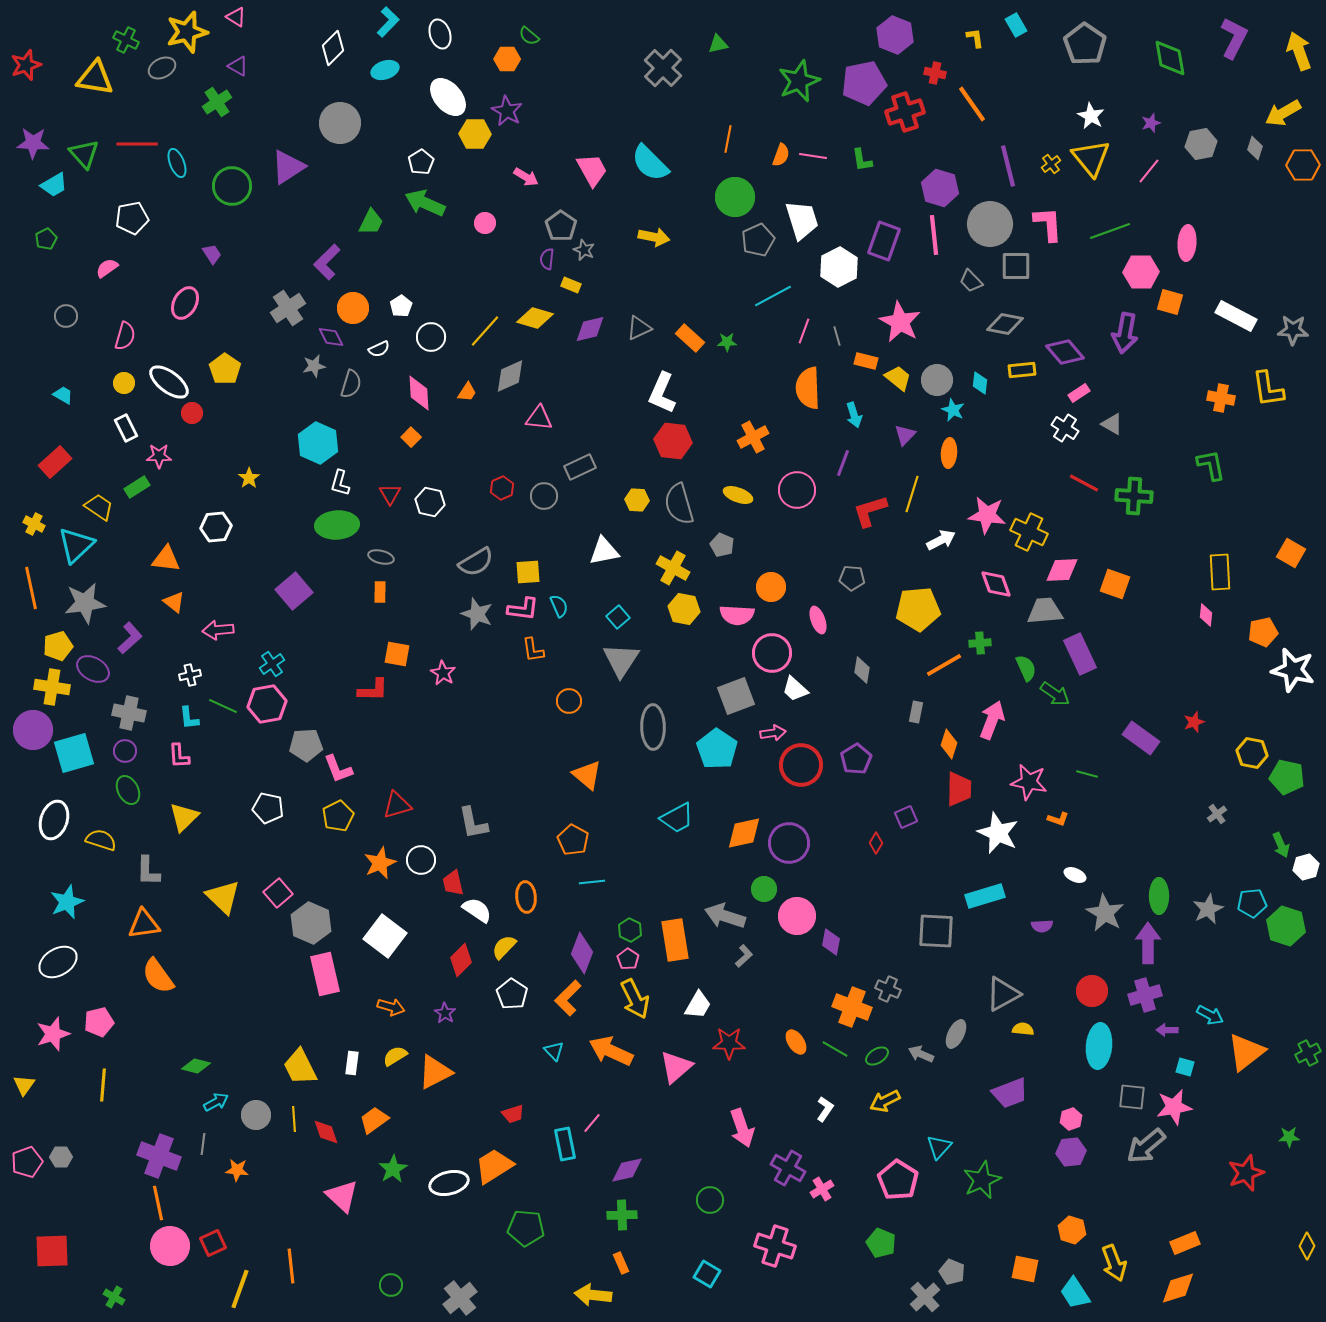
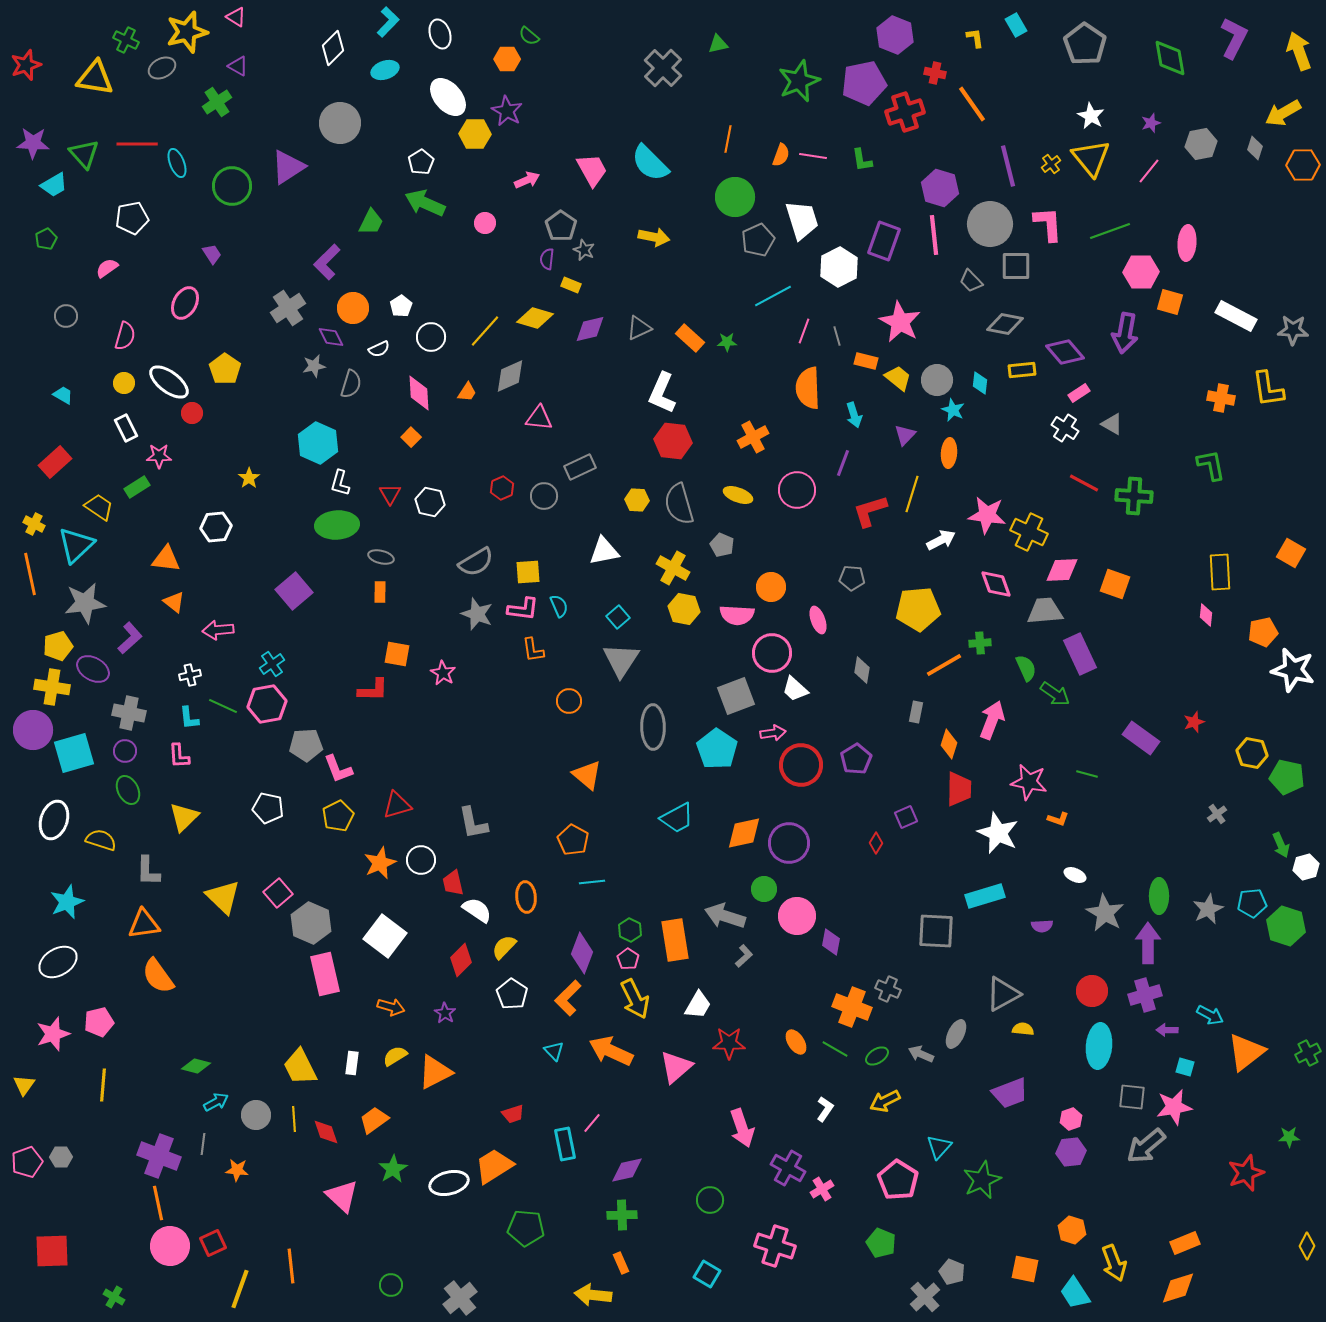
pink arrow at (526, 177): moved 1 px right, 3 px down; rotated 55 degrees counterclockwise
orange line at (31, 588): moved 1 px left, 14 px up
